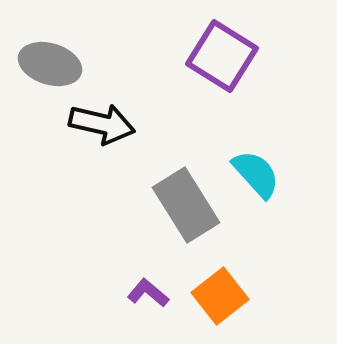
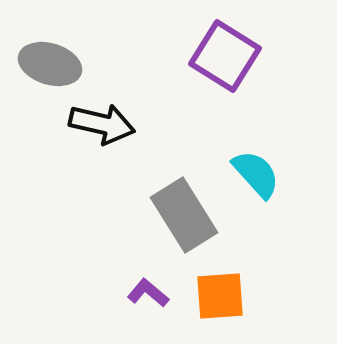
purple square: moved 3 px right
gray rectangle: moved 2 px left, 10 px down
orange square: rotated 34 degrees clockwise
